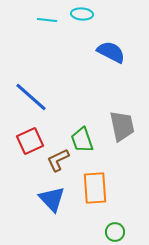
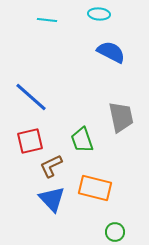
cyan ellipse: moved 17 px right
gray trapezoid: moved 1 px left, 9 px up
red square: rotated 12 degrees clockwise
brown L-shape: moved 7 px left, 6 px down
orange rectangle: rotated 72 degrees counterclockwise
